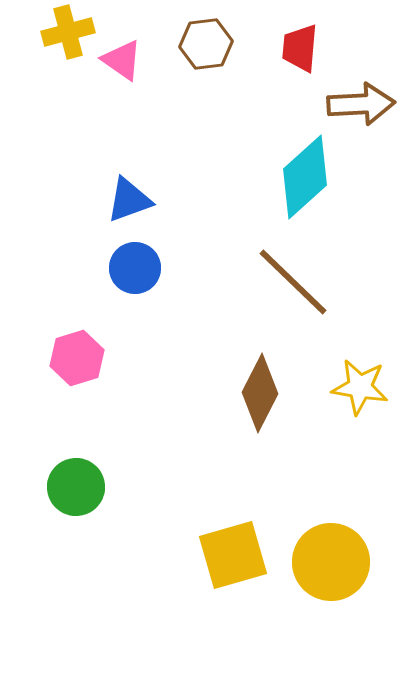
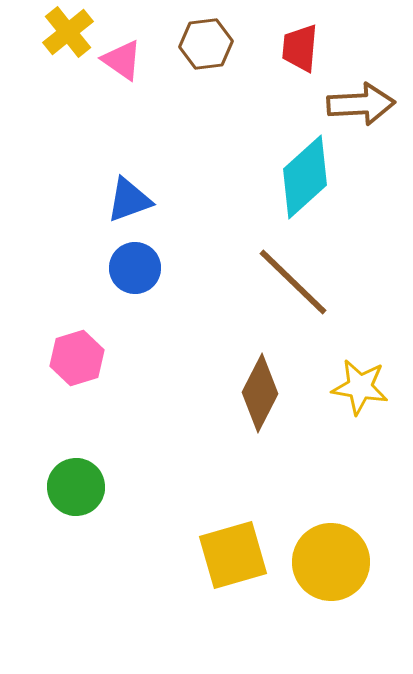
yellow cross: rotated 24 degrees counterclockwise
